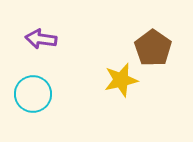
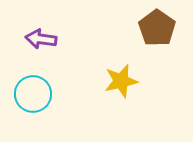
brown pentagon: moved 4 px right, 20 px up
yellow star: moved 1 px down
